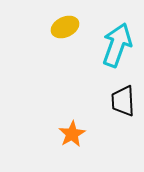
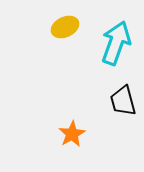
cyan arrow: moved 1 px left, 2 px up
black trapezoid: rotated 12 degrees counterclockwise
